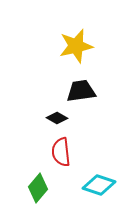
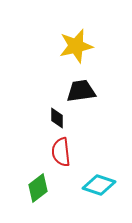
black diamond: rotated 60 degrees clockwise
green diamond: rotated 12 degrees clockwise
